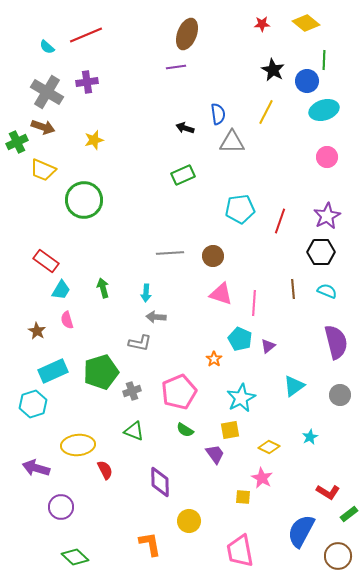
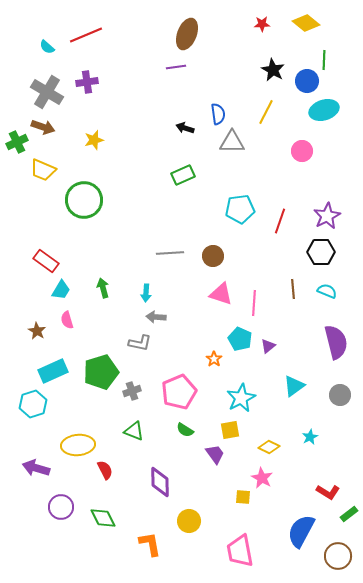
pink circle at (327, 157): moved 25 px left, 6 px up
green diamond at (75, 557): moved 28 px right, 39 px up; rotated 20 degrees clockwise
